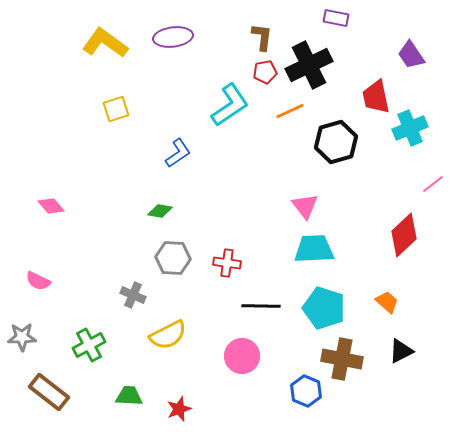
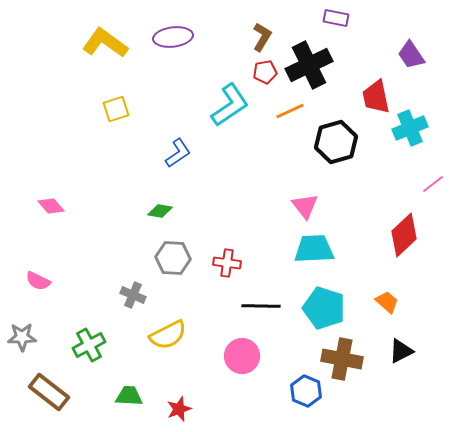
brown L-shape: rotated 24 degrees clockwise
